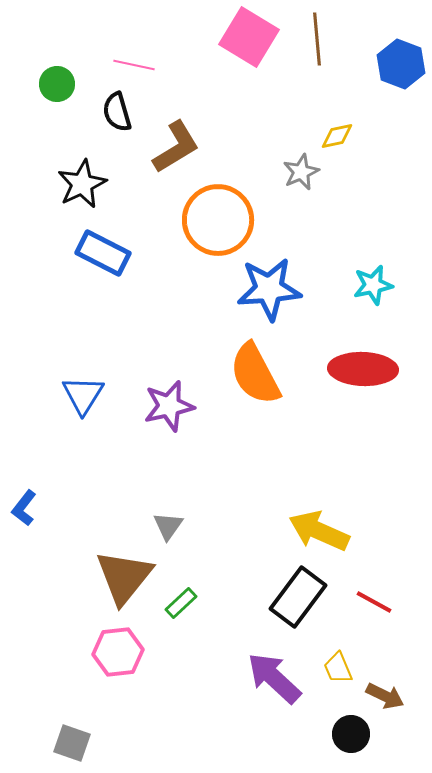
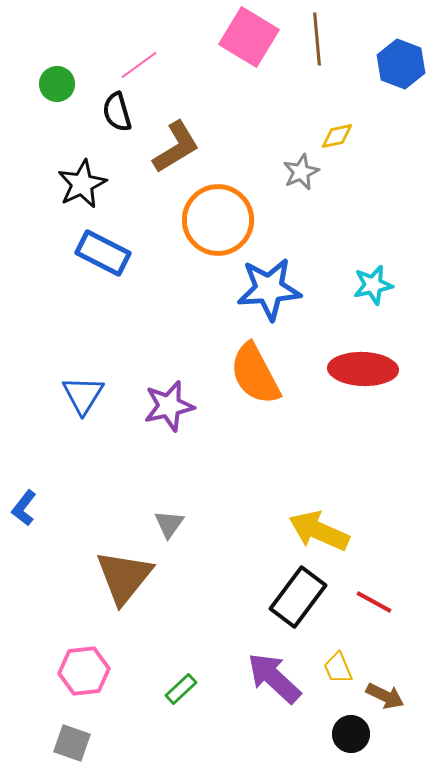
pink line: moved 5 px right; rotated 48 degrees counterclockwise
gray triangle: moved 1 px right, 2 px up
green rectangle: moved 86 px down
pink hexagon: moved 34 px left, 19 px down
